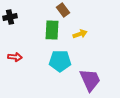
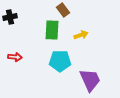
yellow arrow: moved 1 px right, 1 px down
